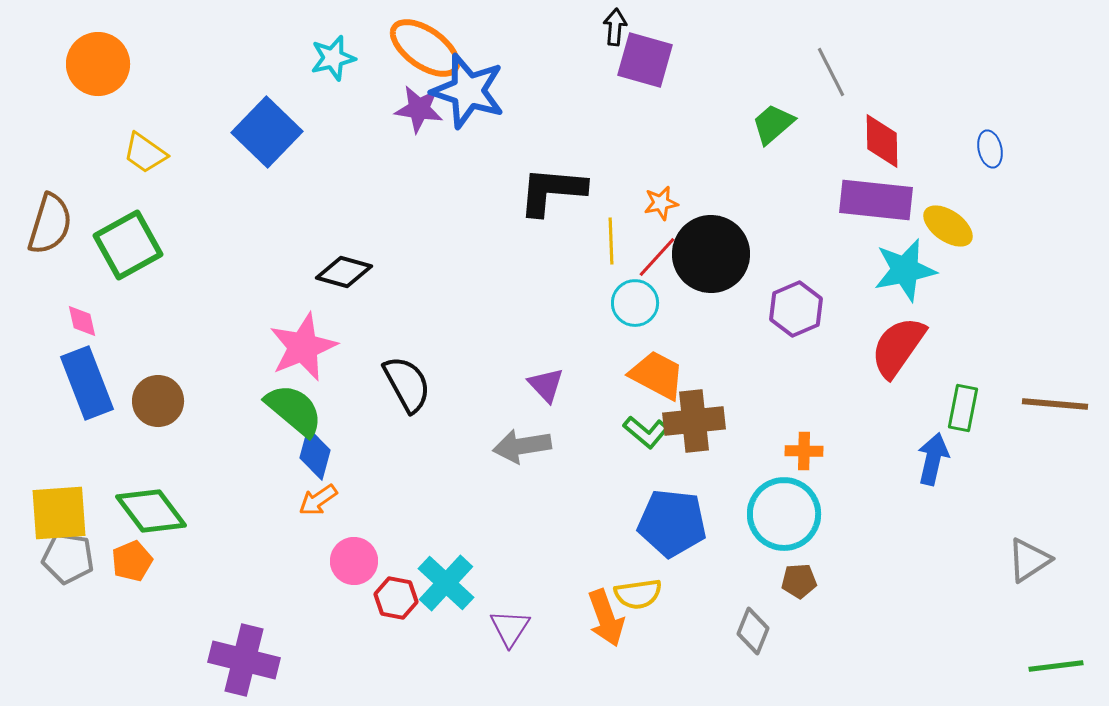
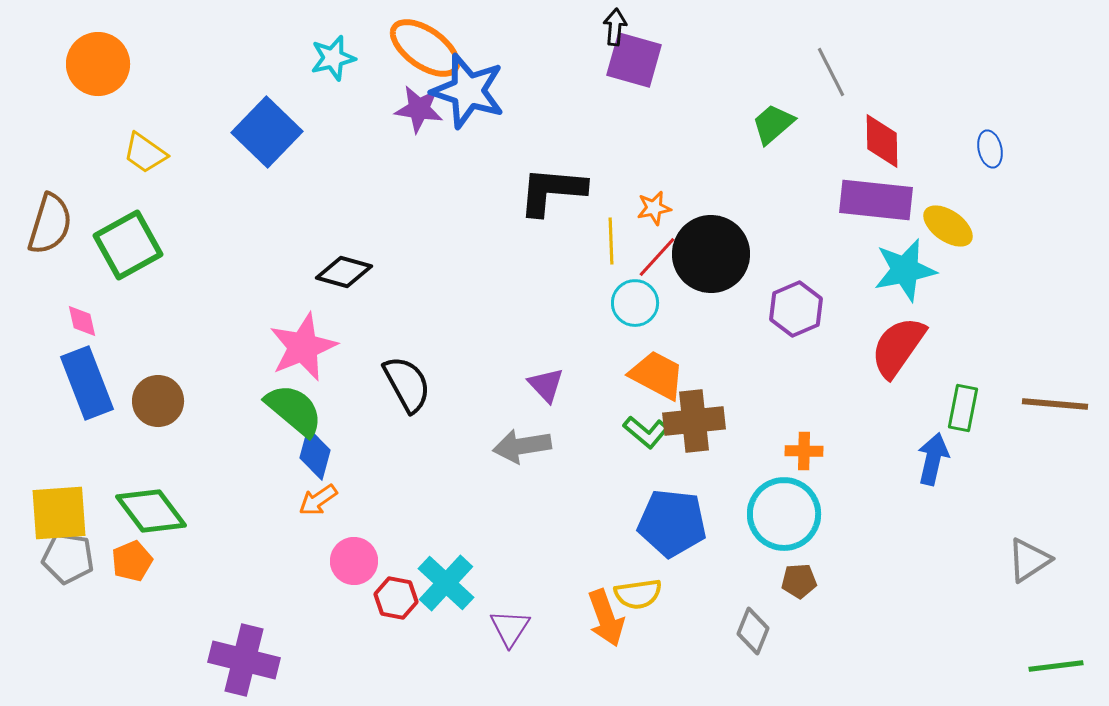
purple square at (645, 60): moved 11 px left
orange star at (661, 203): moved 7 px left, 5 px down
